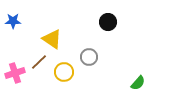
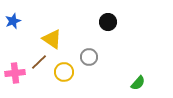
blue star: rotated 21 degrees counterclockwise
pink cross: rotated 12 degrees clockwise
